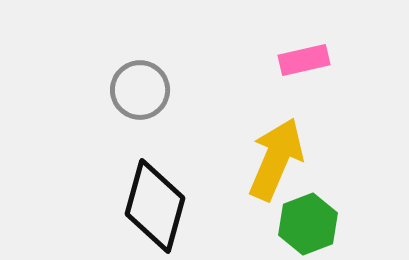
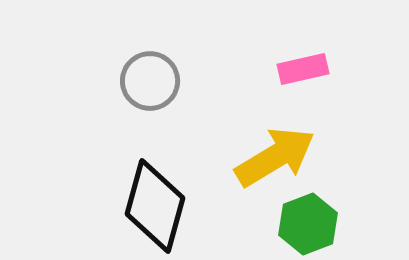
pink rectangle: moved 1 px left, 9 px down
gray circle: moved 10 px right, 9 px up
yellow arrow: moved 1 px left, 2 px up; rotated 36 degrees clockwise
